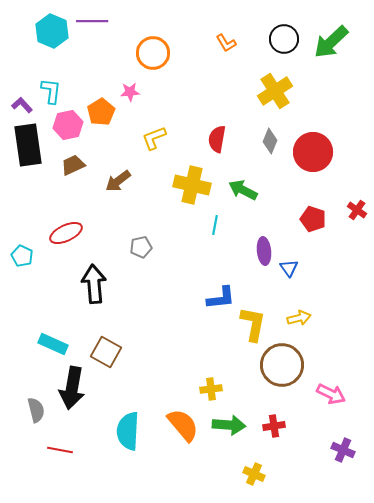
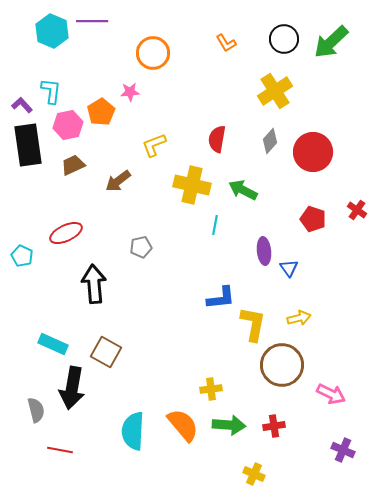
yellow L-shape at (154, 138): moved 7 px down
gray diamond at (270, 141): rotated 20 degrees clockwise
cyan semicircle at (128, 431): moved 5 px right
